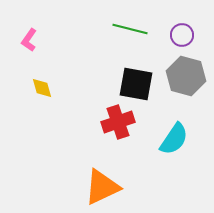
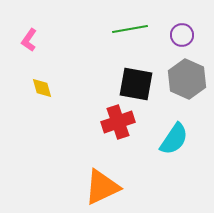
green line: rotated 24 degrees counterclockwise
gray hexagon: moved 1 px right, 3 px down; rotated 9 degrees clockwise
